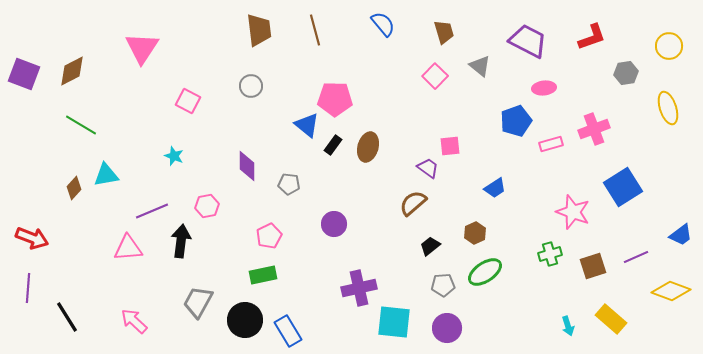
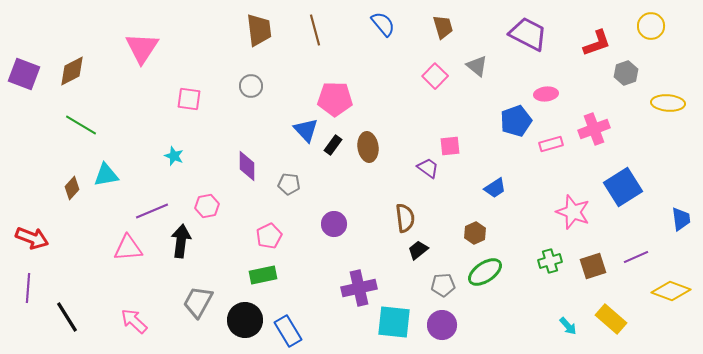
brown trapezoid at (444, 32): moved 1 px left, 5 px up
red L-shape at (592, 37): moved 5 px right, 6 px down
purple trapezoid at (528, 41): moved 7 px up
yellow circle at (669, 46): moved 18 px left, 20 px up
gray triangle at (480, 66): moved 3 px left
gray hexagon at (626, 73): rotated 10 degrees counterclockwise
pink ellipse at (544, 88): moved 2 px right, 6 px down
pink square at (188, 101): moved 1 px right, 2 px up; rotated 20 degrees counterclockwise
yellow ellipse at (668, 108): moved 5 px up; rotated 68 degrees counterclockwise
blue triangle at (307, 125): moved 1 px left, 5 px down; rotated 8 degrees clockwise
brown ellipse at (368, 147): rotated 24 degrees counterclockwise
brown diamond at (74, 188): moved 2 px left
brown semicircle at (413, 203): moved 8 px left, 15 px down; rotated 124 degrees clockwise
blue trapezoid at (681, 235): moved 16 px up; rotated 60 degrees counterclockwise
black trapezoid at (430, 246): moved 12 px left, 4 px down
green cross at (550, 254): moved 7 px down
cyan arrow at (568, 326): rotated 24 degrees counterclockwise
purple circle at (447, 328): moved 5 px left, 3 px up
